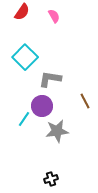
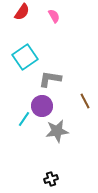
cyan square: rotated 10 degrees clockwise
